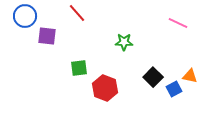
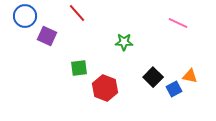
purple square: rotated 18 degrees clockwise
